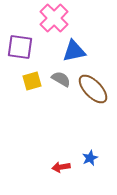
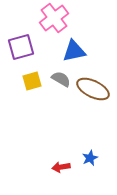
pink cross: rotated 8 degrees clockwise
purple square: moved 1 px right; rotated 24 degrees counterclockwise
brown ellipse: rotated 20 degrees counterclockwise
